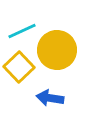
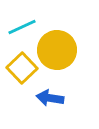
cyan line: moved 4 px up
yellow square: moved 3 px right, 1 px down
